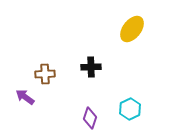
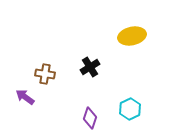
yellow ellipse: moved 7 px down; rotated 40 degrees clockwise
black cross: moved 1 px left; rotated 30 degrees counterclockwise
brown cross: rotated 12 degrees clockwise
